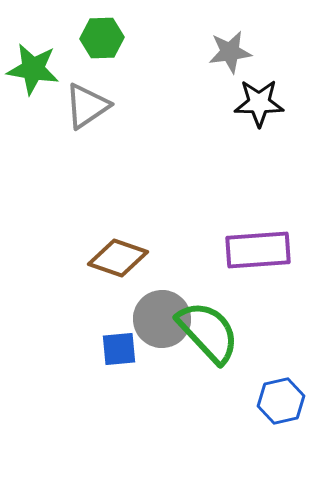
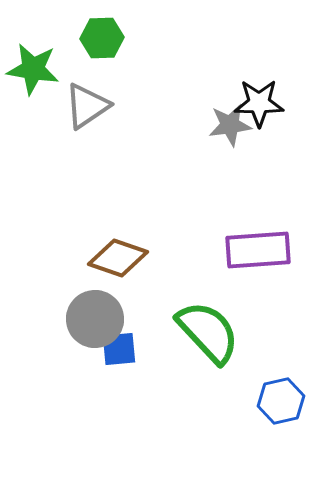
gray star: moved 73 px down
gray circle: moved 67 px left
